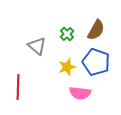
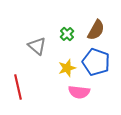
yellow star: moved 1 px down
red line: rotated 15 degrees counterclockwise
pink semicircle: moved 1 px left, 1 px up
